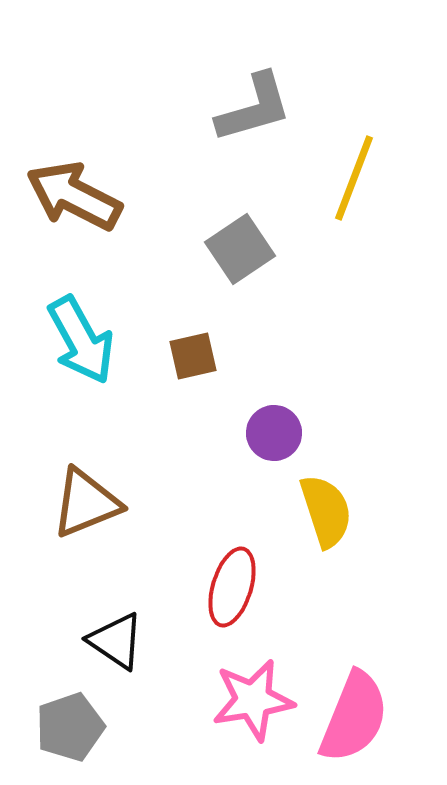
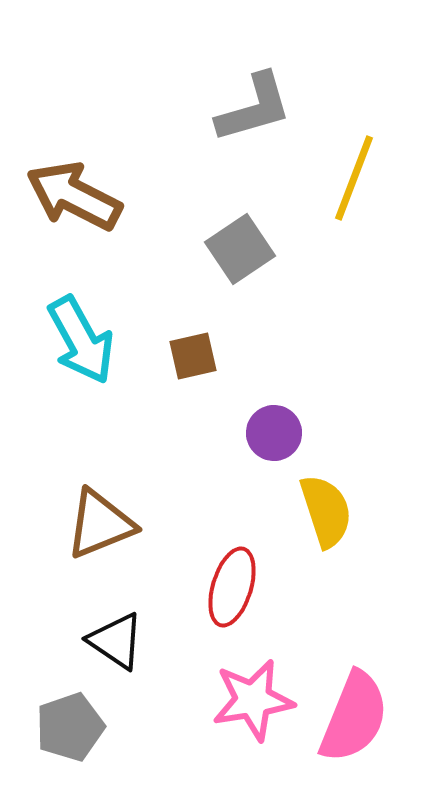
brown triangle: moved 14 px right, 21 px down
